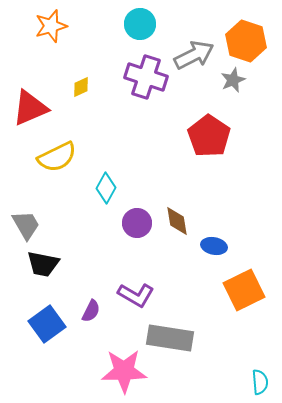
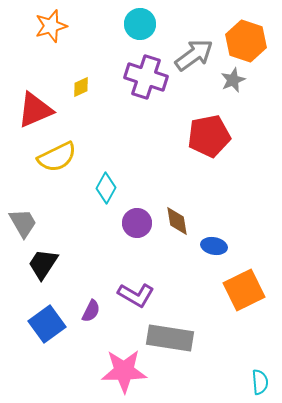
gray arrow: rotated 9 degrees counterclockwise
red triangle: moved 5 px right, 2 px down
red pentagon: rotated 27 degrees clockwise
gray trapezoid: moved 3 px left, 2 px up
black trapezoid: rotated 112 degrees clockwise
